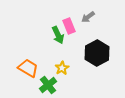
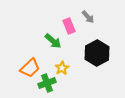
gray arrow: rotated 96 degrees counterclockwise
green arrow: moved 5 px left, 6 px down; rotated 24 degrees counterclockwise
orange trapezoid: moved 2 px right; rotated 105 degrees clockwise
green cross: moved 1 px left, 2 px up; rotated 18 degrees clockwise
